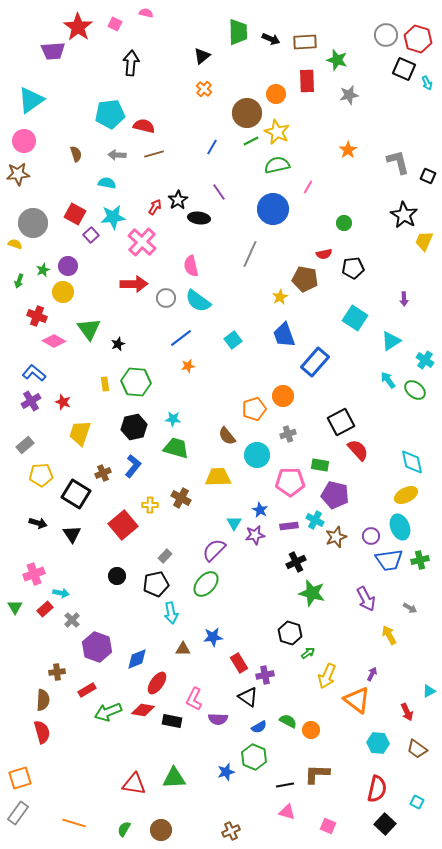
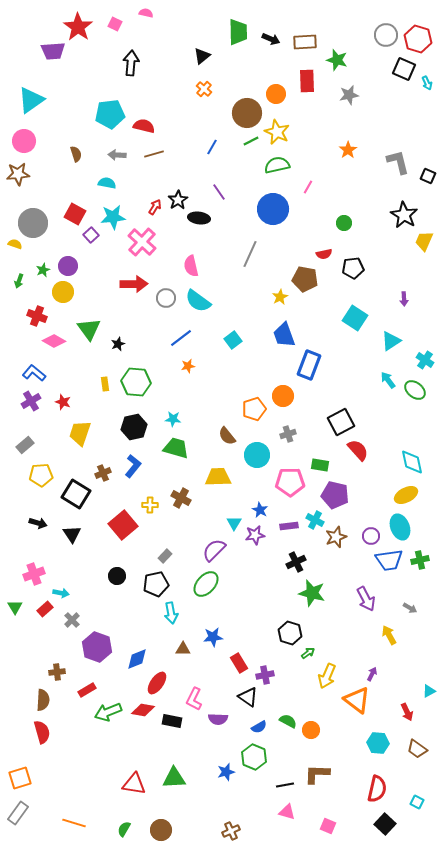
blue rectangle at (315, 362): moved 6 px left, 3 px down; rotated 20 degrees counterclockwise
